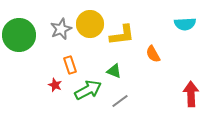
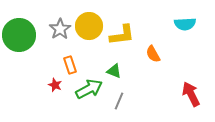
yellow circle: moved 1 px left, 2 px down
gray star: moved 1 px left; rotated 10 degrees counterclockwise
green arrow: moved 1 px right, 1 px up
red arrow: rotated 25 degrees counterclockwise
gray line: moved 1 px left; rotated 30 degrees counterclockwise
